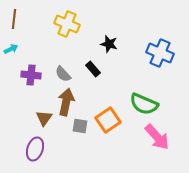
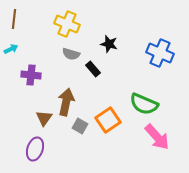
gray semicircle: moved 8 px right, 20 px up; rotated 30 degrees counterclockwise
gray square: rotated 21 degrees clockwise
